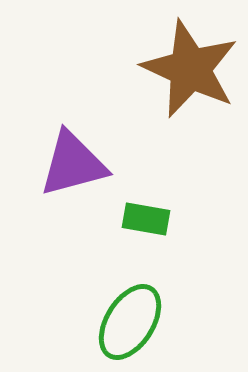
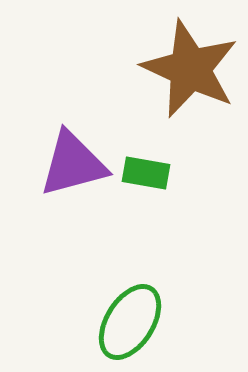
green rectangle: moved 46 px up
